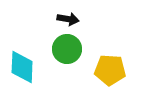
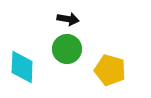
yellow pentagon: rotated 12 degrees clockwise
